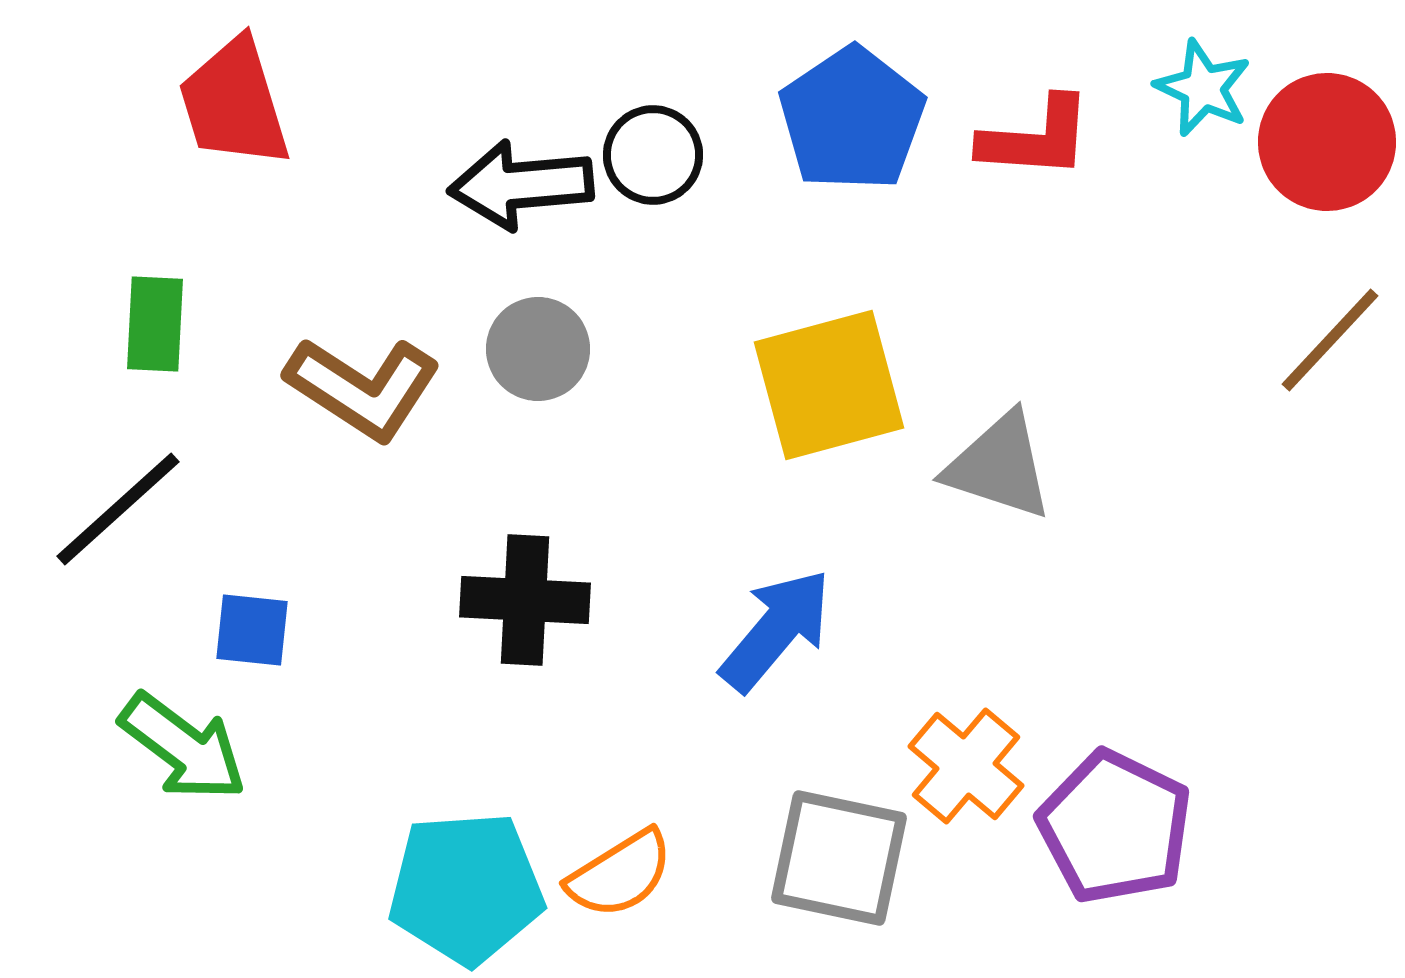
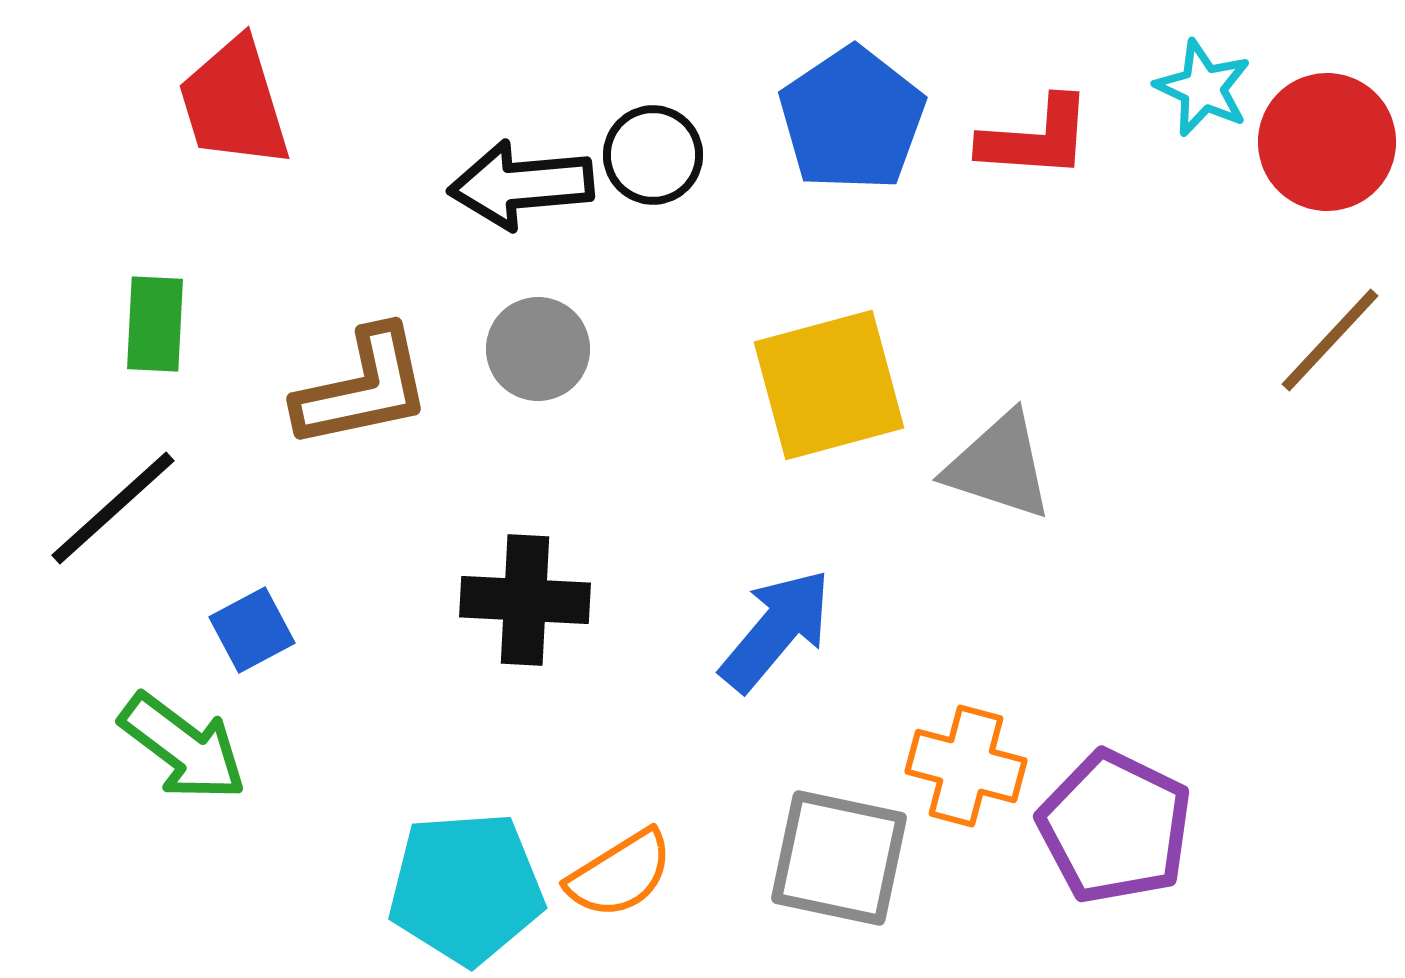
brown L-shape: rotated 45 degrees counterclockwise
black line: moved 5 px left, 1 px up
blue square: rotated 34 degrees counterclockwise
orange cross: rotated 25 degrees counterclockwise
